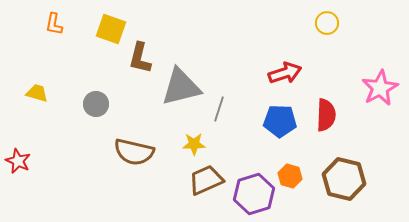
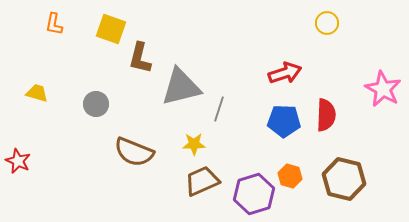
pink star: moved 3 px right, 1 px down; rotated 15 degrees counterclockwise
blue pentagon: moved 4 px right
brown semicircle: rotated 9 degrees clockwise
brown trapezoid: moved 4 px left, 1 px down
